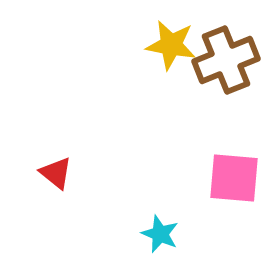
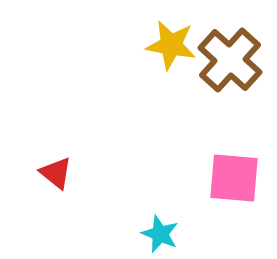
brown cross: moved 4 px right; rotated 26 degrees counterclockwise
